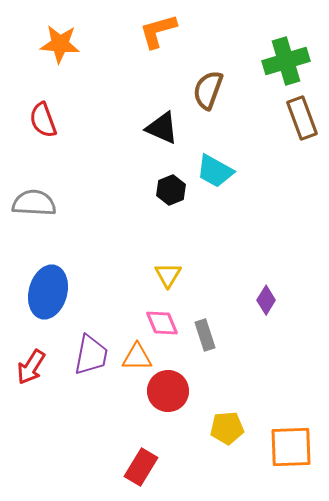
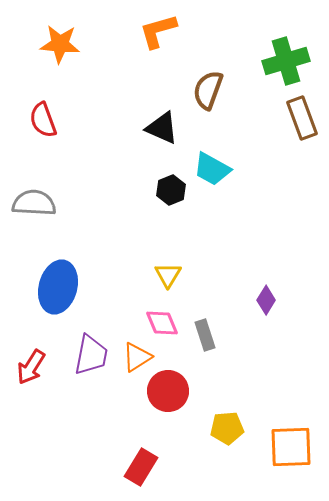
cyan trapezoid: moved 3 px left, 2 px up
blue ellipse: moved 10 px right, 5 px up
orange triangle: rotated 32 degrees counterclockwise
